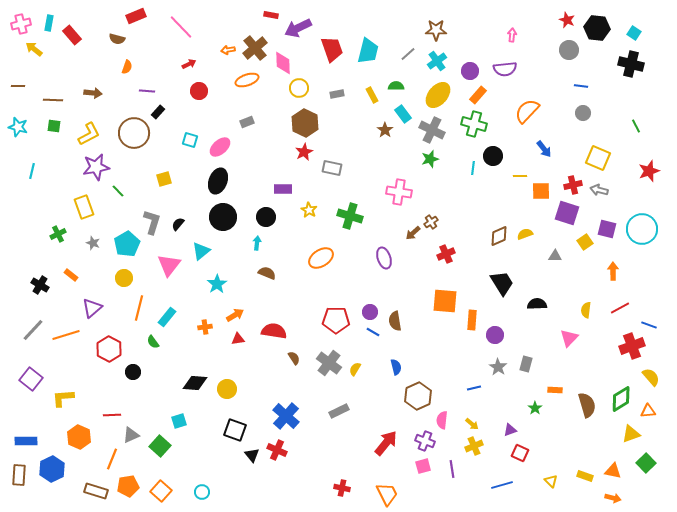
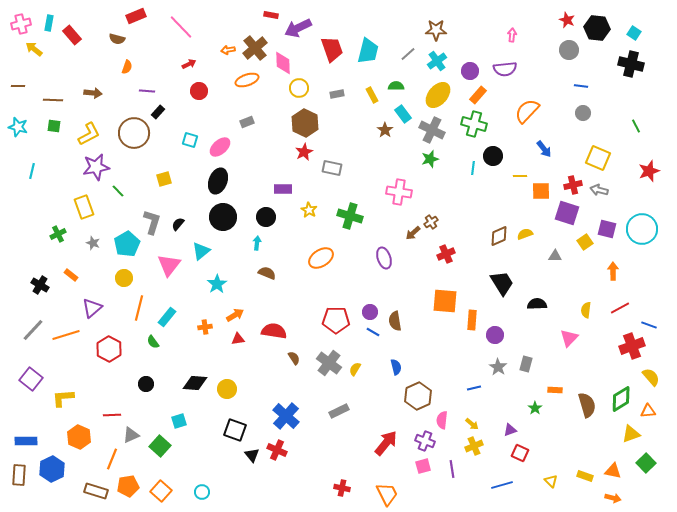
black circle at (133, 372): moved 13 px right, 12 px down
